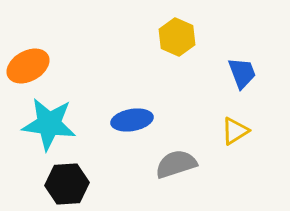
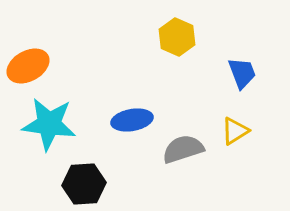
gray semicircle: moved 7 px right, 15 px up
black hexagon: moved 17 px right
